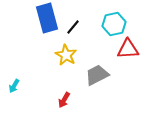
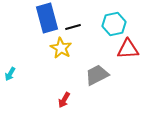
black line: rotated 35 degrees clockwise
yellow star: moved 5 px left, 7 px up
cyan arrow: moved 4 px left, 12 px up
